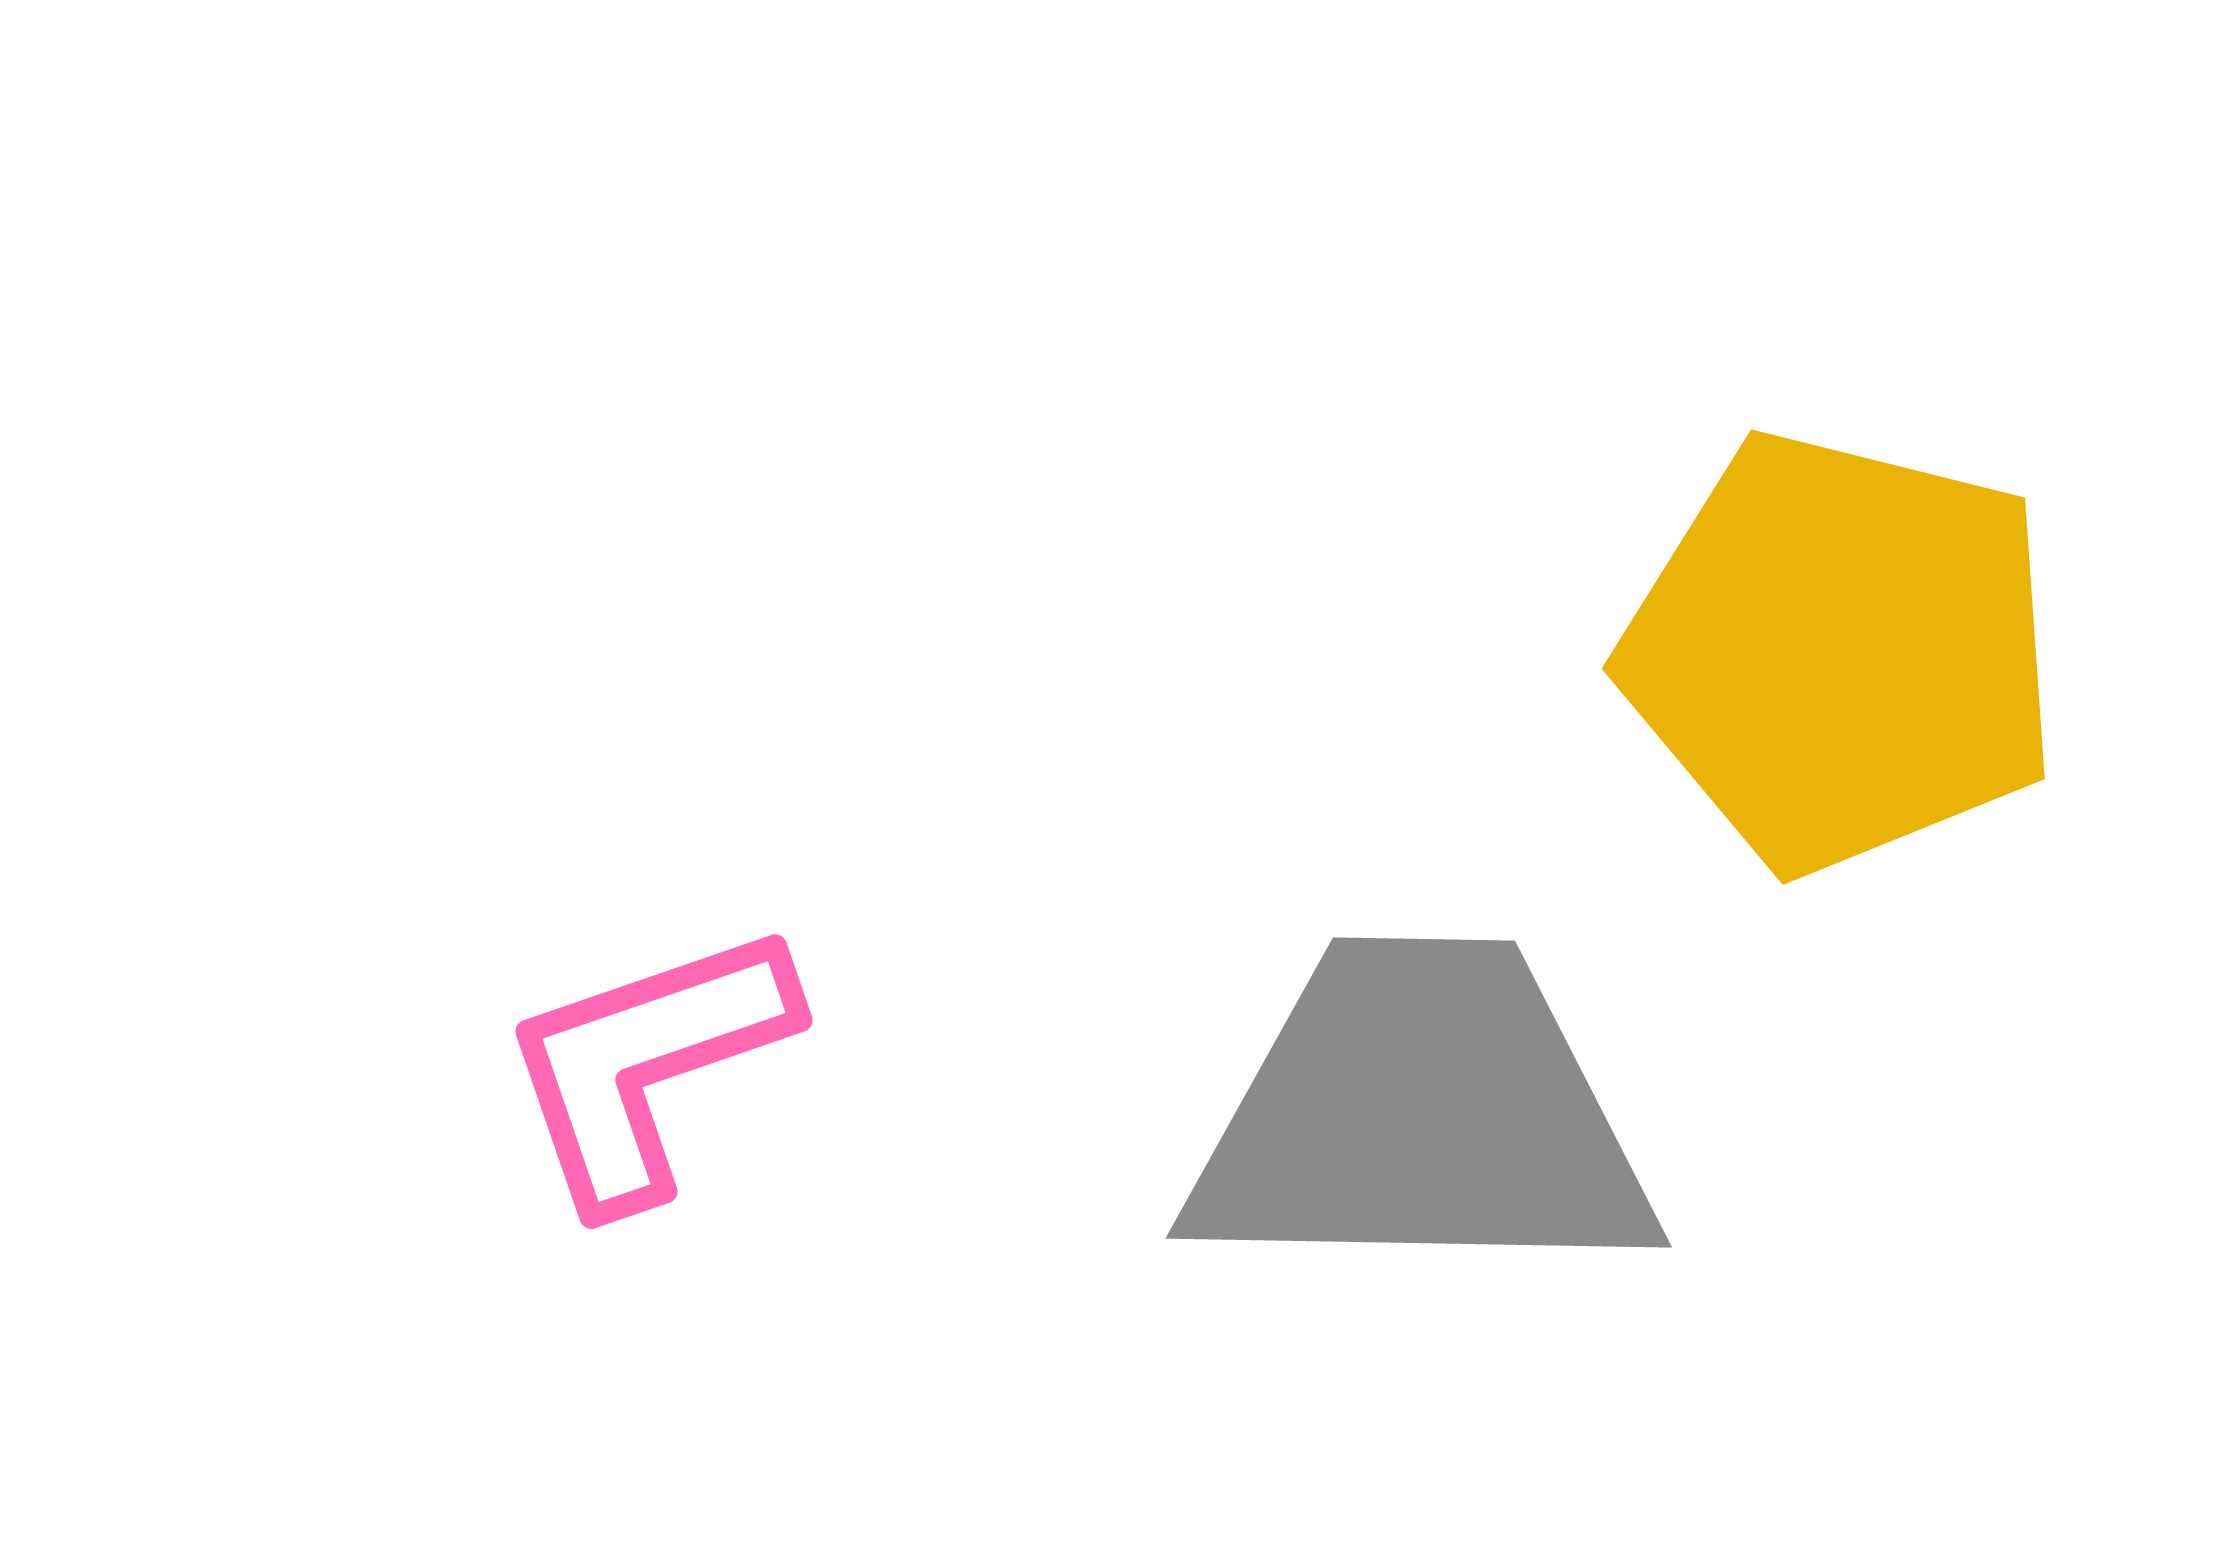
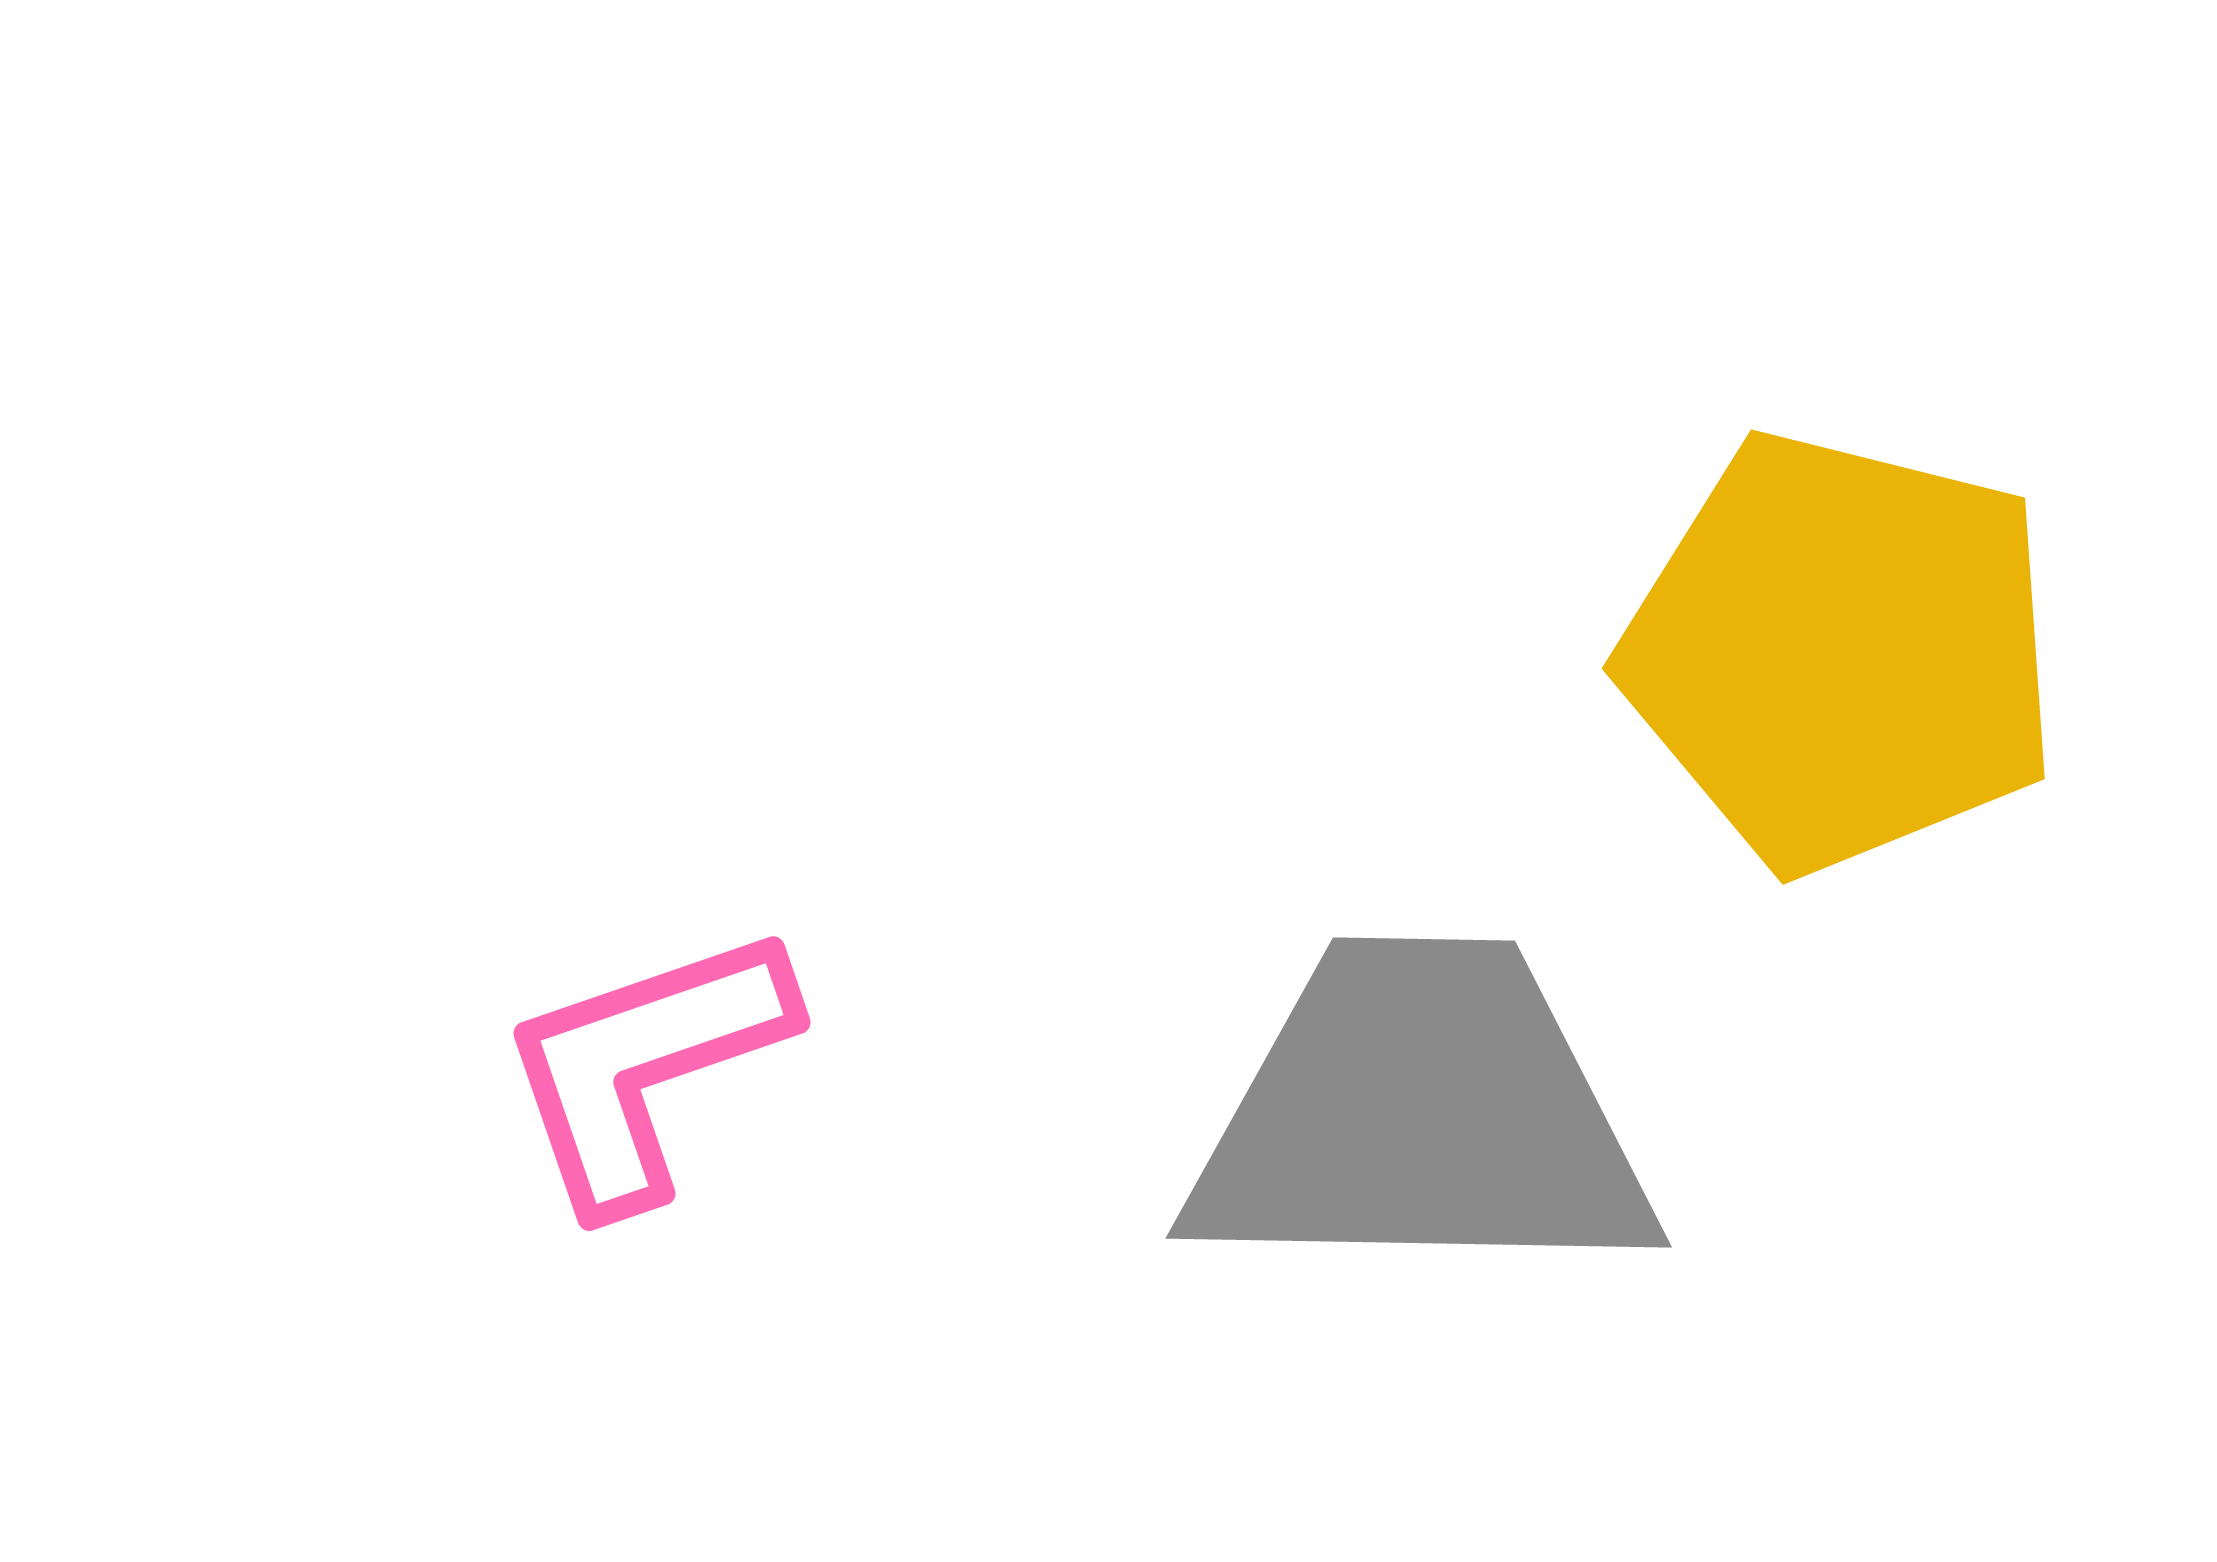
pink L-shape: moved 2 px left, 2 px down
